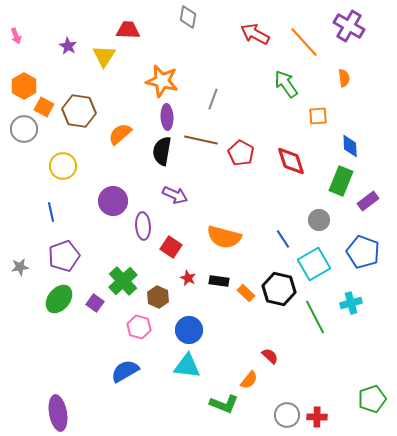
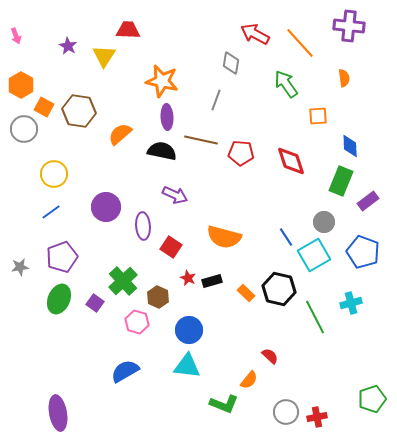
gray diamond at (188, 17): moved 43 px right, 46 px down
purple cross at (349, 26): rotated 24 degrees counterclockwise
orange line at (304, 42): moved 4 px left, 1 px down
orange hexagon at (24, 86): moved 3 px left, 1 px up
gray line at (213, 99): moved 3 px right, 1 px down
black semicircle at (162, 151): rotated 92 degrees clockwise
red pentagon at (241, 153): rotated 25 degrees counterclockwise
yellow circle at (63, 166): moved 9 px left, 8 px down
purple circle at (113, 201): moved 7 px left, 6 px down
blue line at (51, 212): rotated 66 degrees clockwise
gray circle at (319, 220): moved 5 px right, 2 px down
blue line at (283, 239): moved 3 px right, 2 px up
purple pentagon at (64, 256): moved 2 px left, 1 px down
cyan square at (314, 264): moved 9 px up
black rectangle at (219, 281): moved 7 px left; rotated 24 degrees counterclockwise
green ellipse at (59, 299): rotated 16 degrees counterclockwise
pink hexagon at (139, 327): moved 2 px left, 5 px up
gray circle at (287, 415): moved 1 px left, 3 px up
red cross at (317, 417): rotated 12 degrees counterclockwise
